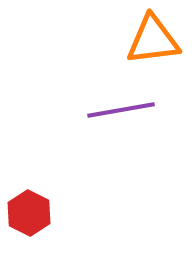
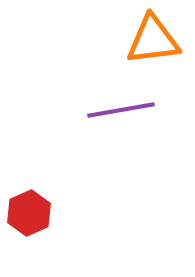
red hexagon: rotated 9 degrees clockwise
